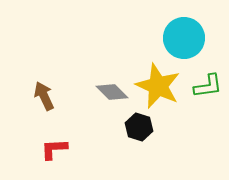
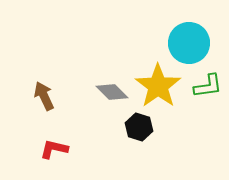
cyan circle: moved 5 px right, 5 px down
yellow star: rotated 12 degrees clockwise
red L-shape: rotated 16 degrees clockwise
